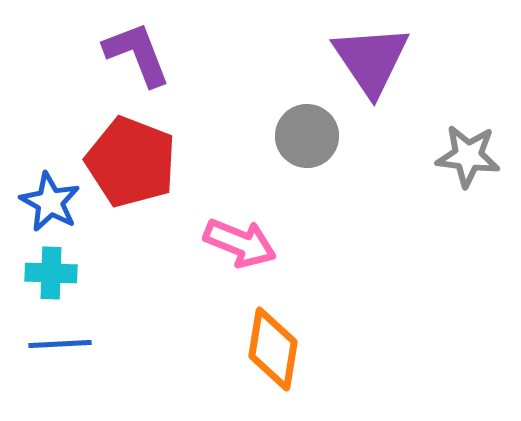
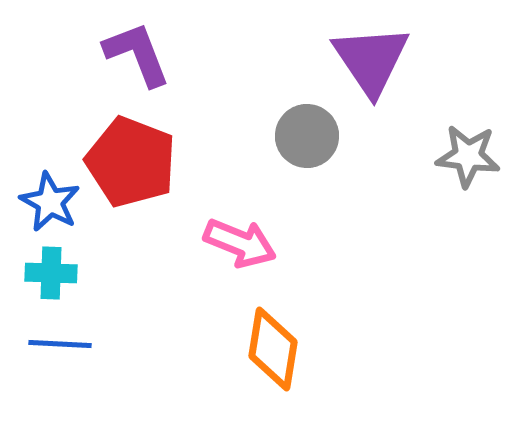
blue line: rotated 6 degrees clockwise
